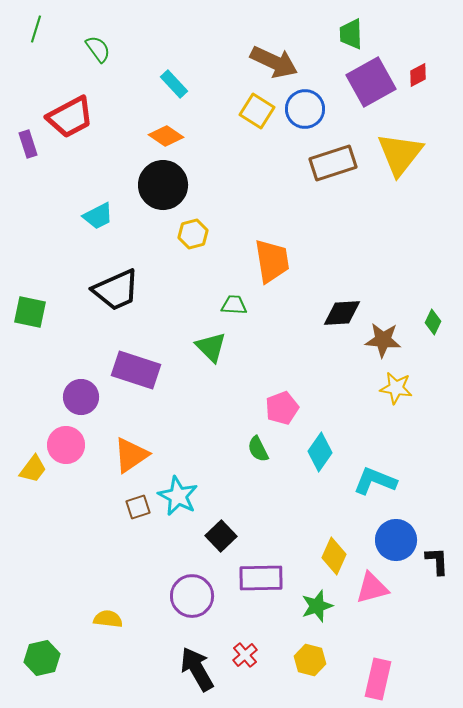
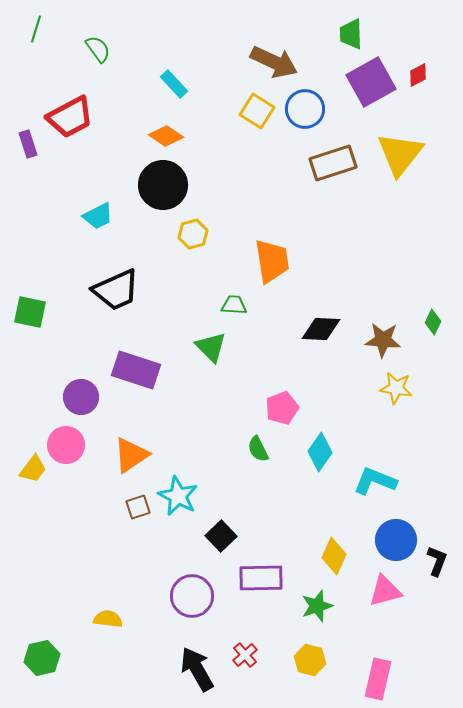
black diamond at (342, 313): moved 21 px left, 16 px down; rotated 6 degrees clockwise
black L-shape at (437, 561): rotated 24 degrees clockwise
pink triangle at (372, 588): moved 13 px right, 3 px down
